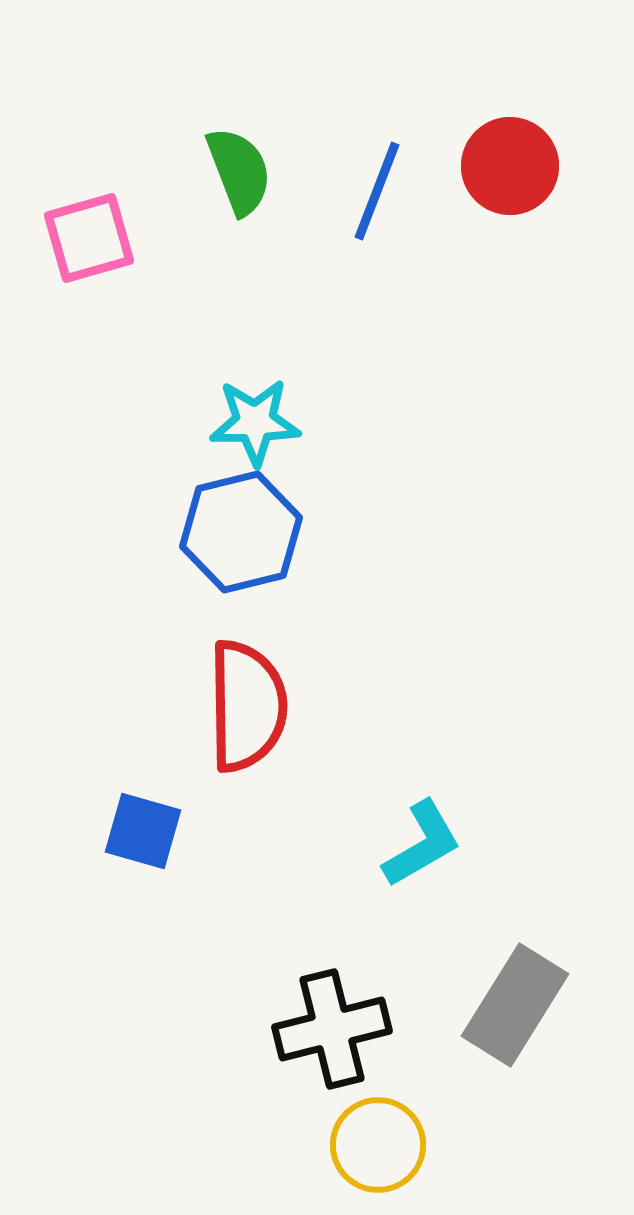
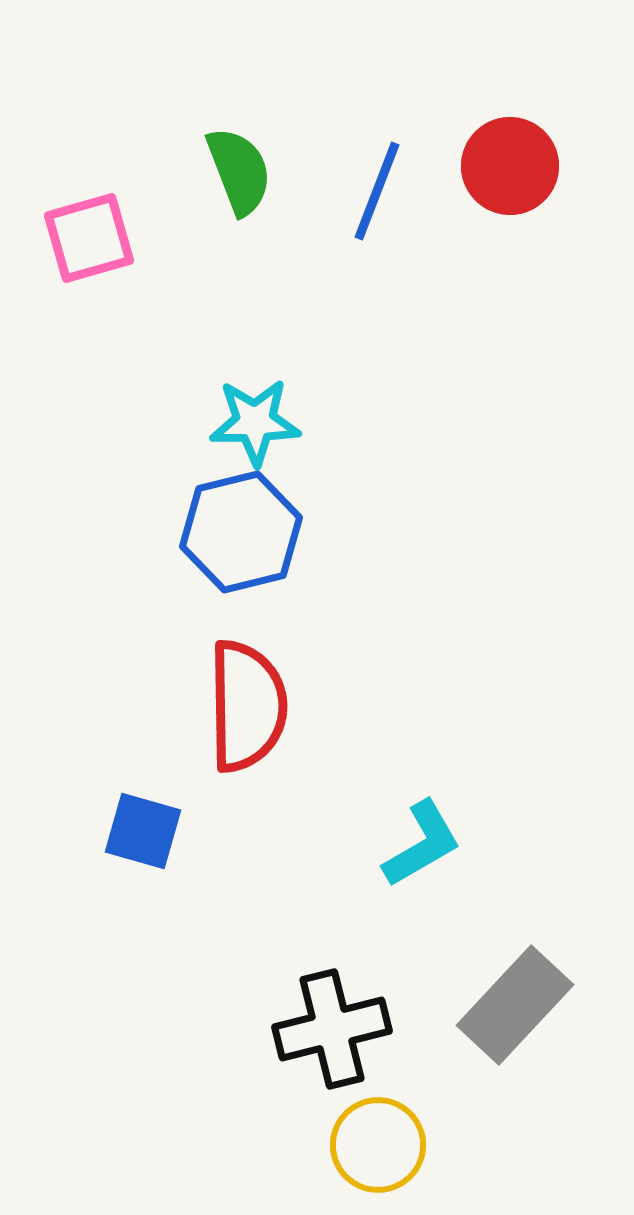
gray rectangle: rotated 11 degrees clockwise
